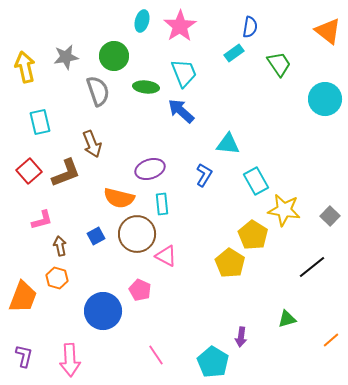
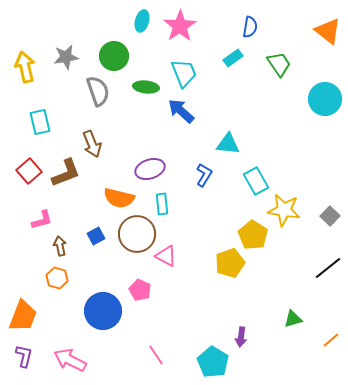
cyan rectangle at (234, 53): moved 1 px left, 5 px down
yellow pentagon at (230, 263): rotated 20 degrees clockwise
black line at (312, 267): moved 16 px right, 1 px down
orange trapezoid at (23, 297): moved 19 px down
green triangle at (287, 319): moved 6 px right
pink arrow at (70, 360): rotated 120 degrees clockwise
